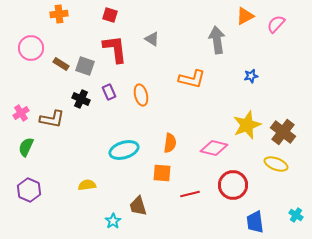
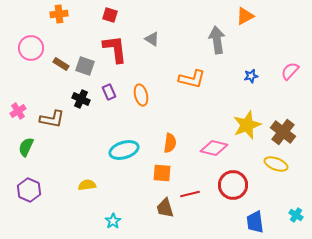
pink semicircle: moved 14 px right, 47 px down
pink cross: moved 3 px left, 2 px up
brown trapezoid: moved 27 px right, 2 px down
